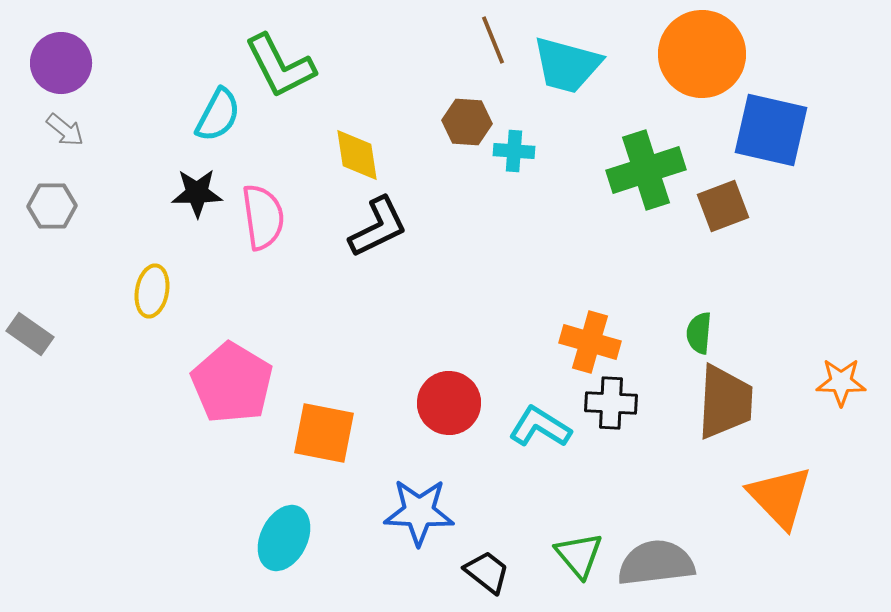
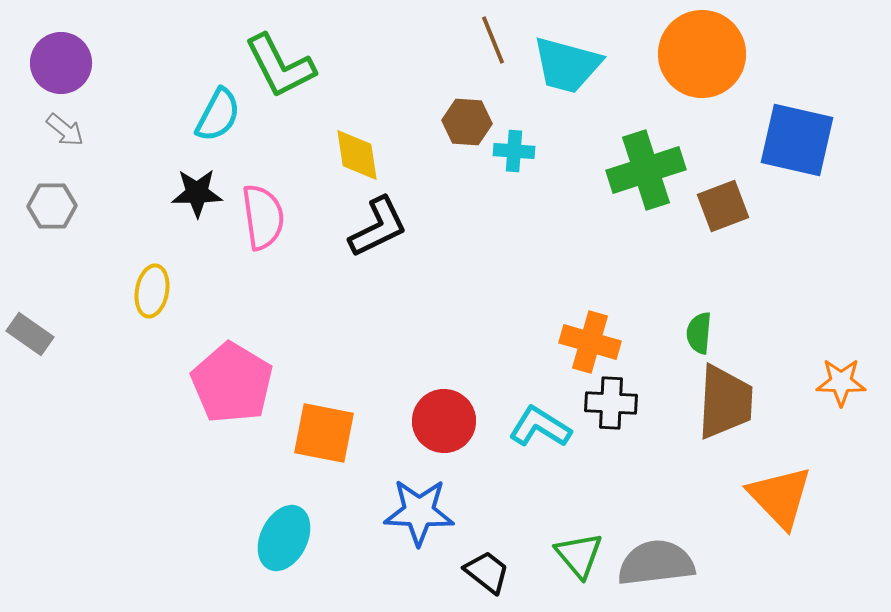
blue square: moved 26 px right, 10 px down
red circle: moved 5 px left, 18 px down
